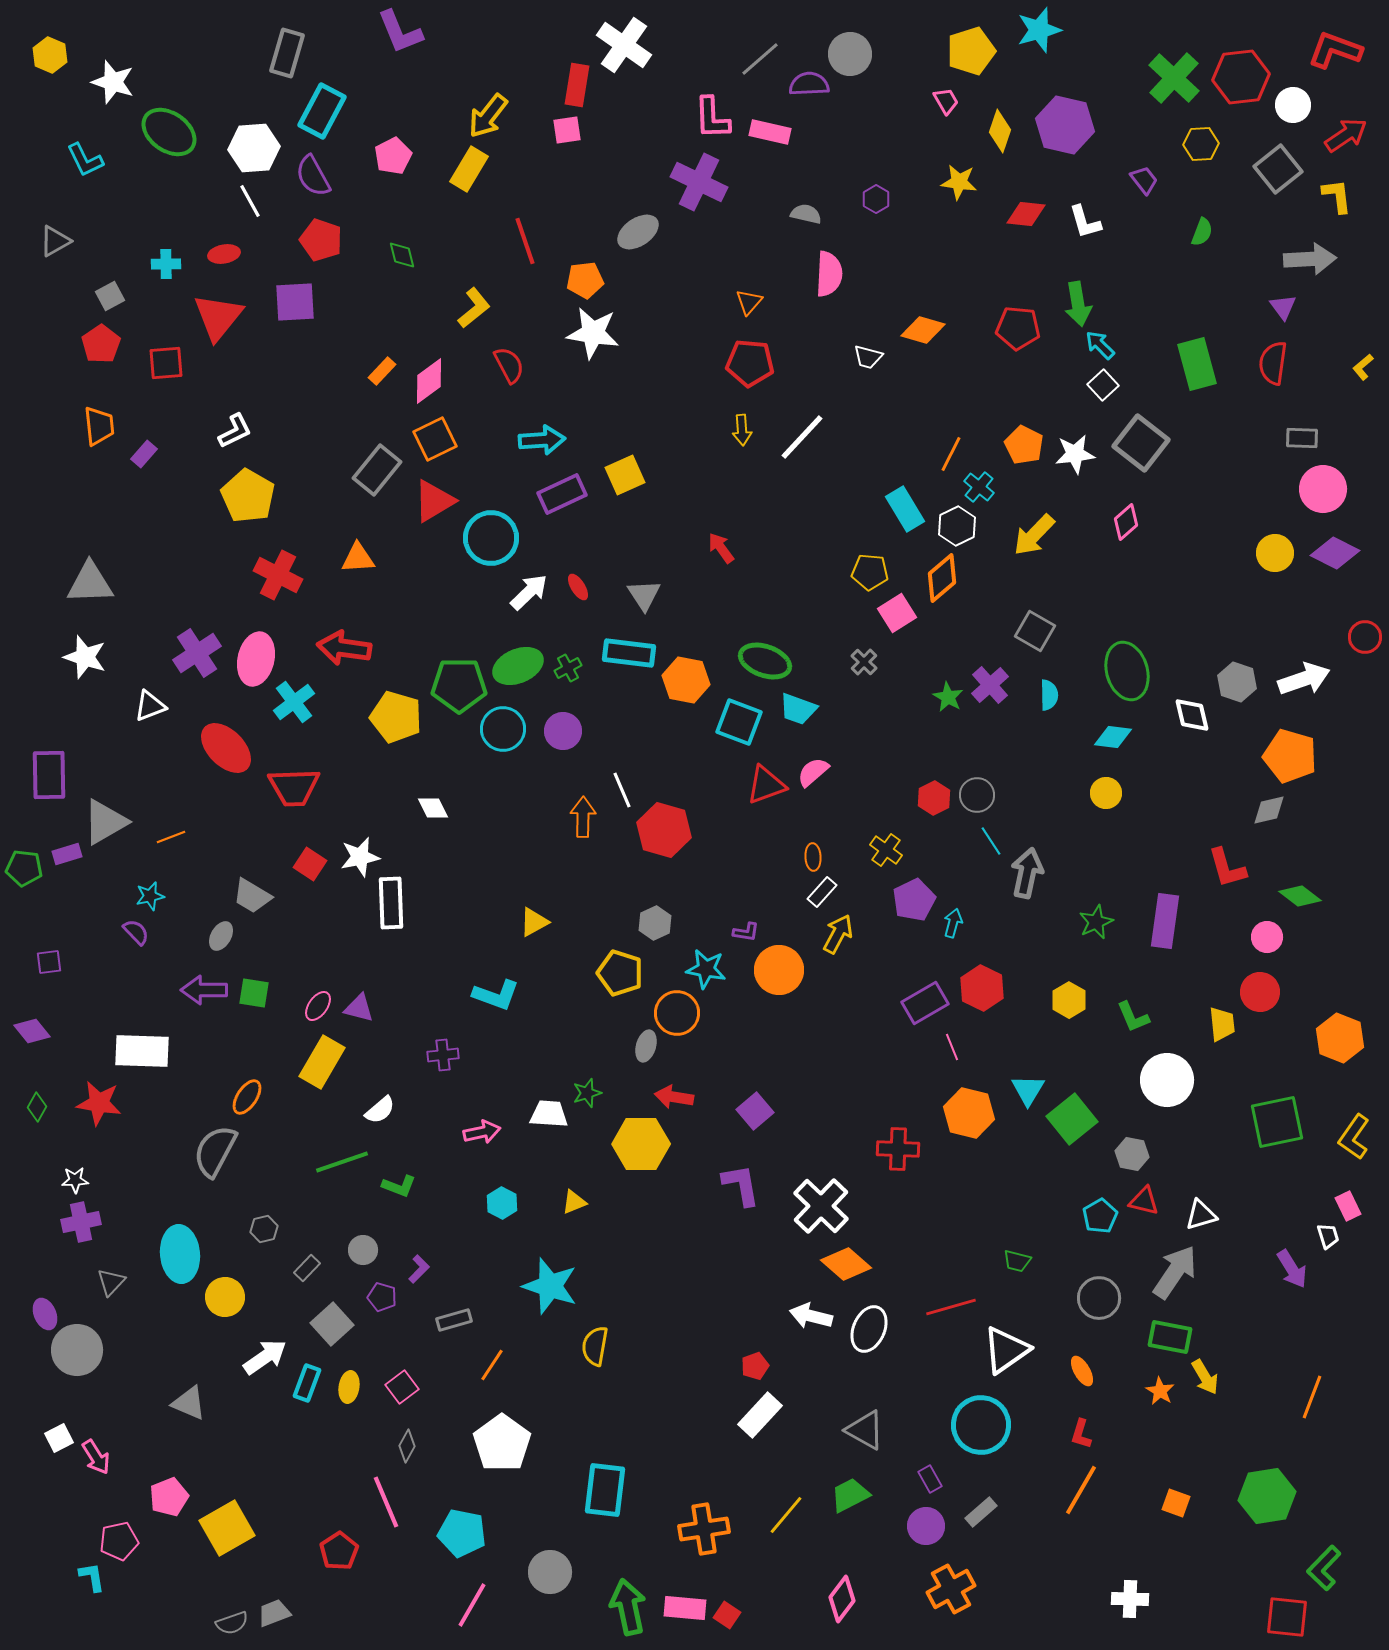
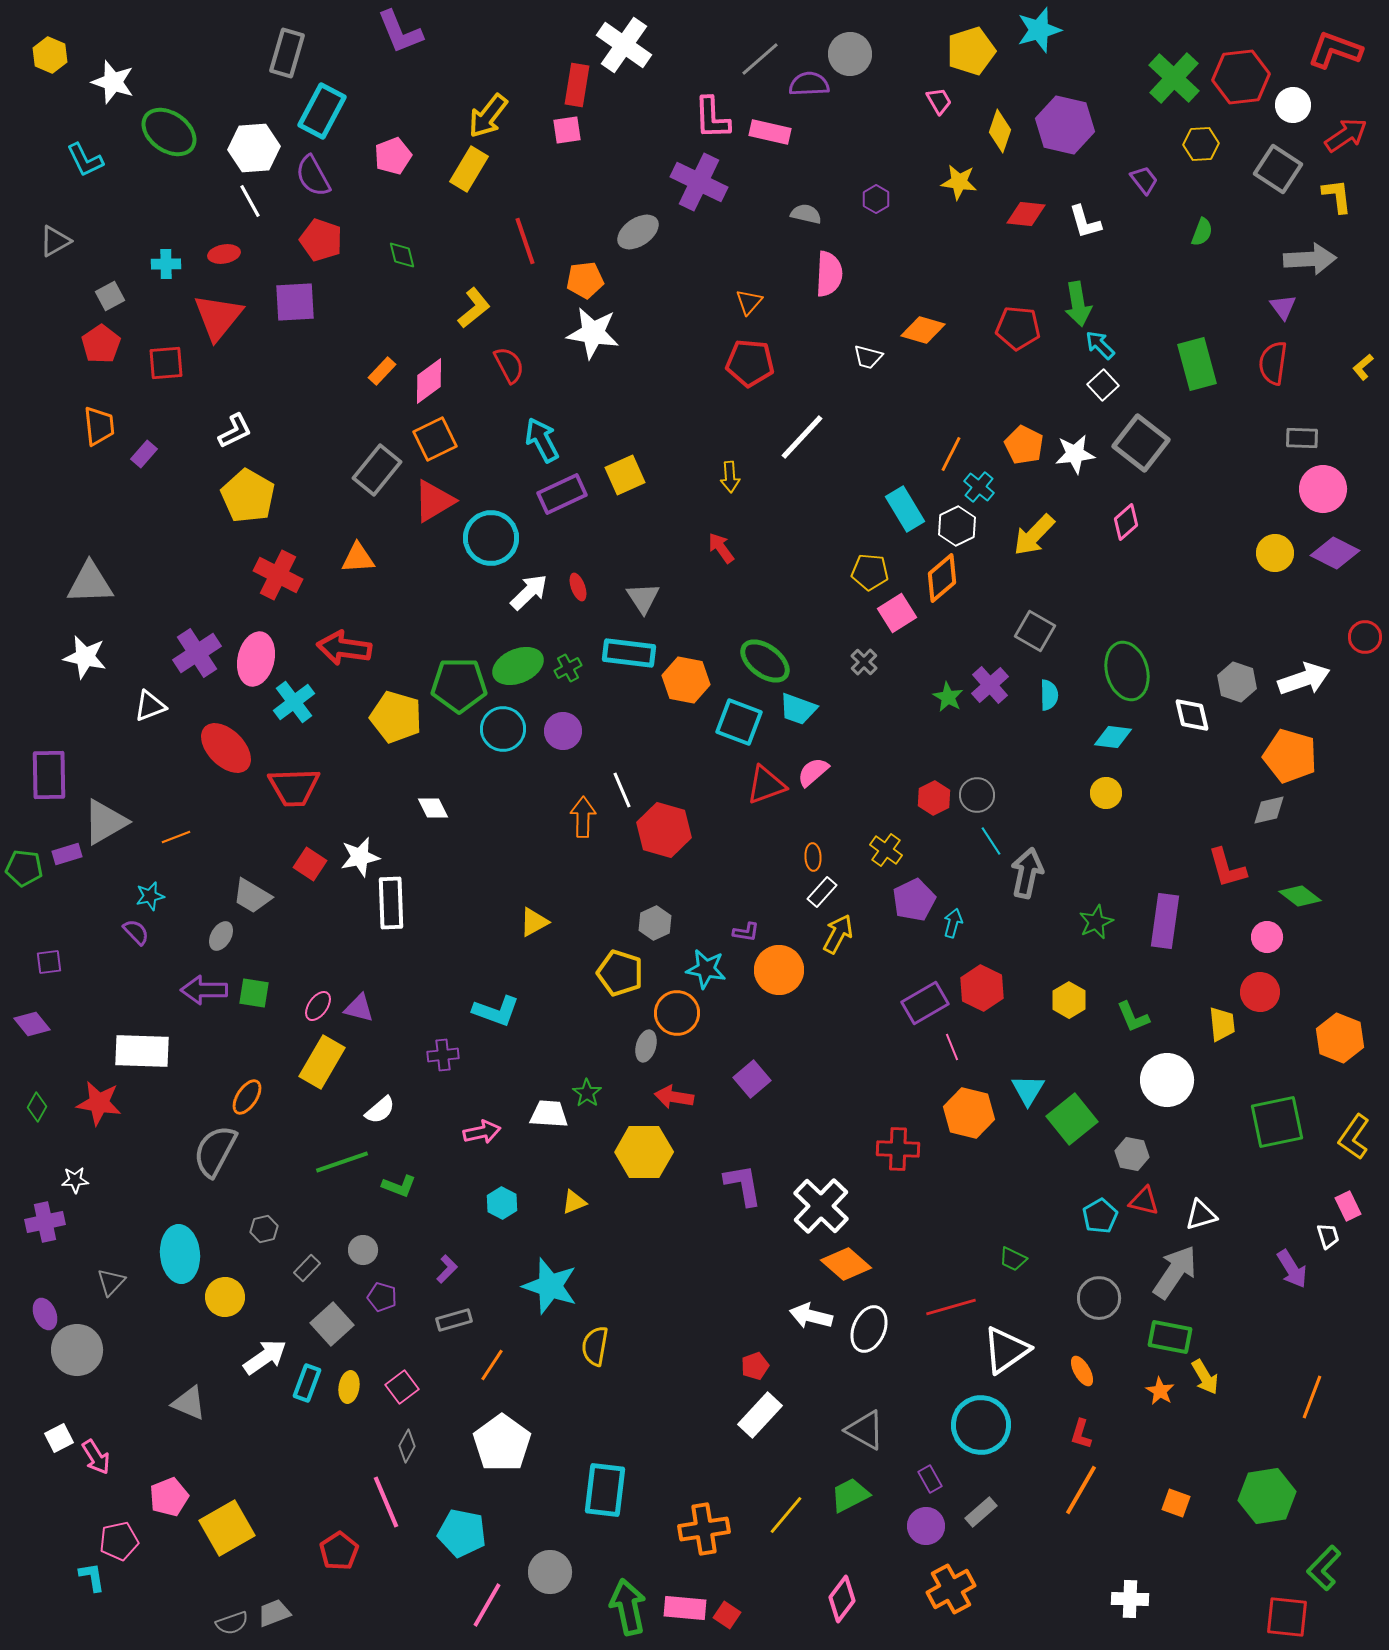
pink trapezoid at (946, 101): moved 7 px left
pink pentagon at (393, 156): rotated 6 degrees clockwise
gray square at (1278, 169): rotated 18 degrees counterclockwise
yellow arrow at (742, 430): moved 12 px left, 47 px down
cyan arrow at (542, 440): rotated 114 degrees counterclockwise
red ellipse at (578, 587): rotated 12 degrees clockwise
gray triangle at (644, 595): moved 1 px left, 3 px down
white star at (85, 657): rotated 6 degrees counterclockwise
green ellipse at (765, 661): rotated 18 degrees clockwise
orange line at (171, 837): moved 5 px right
cyan L-shape at (496, 995): moved 16 px down
purple diamond at (32, 1031): moved 7 px up
green star at (587, 1093): rotated 20 degrees counterclockwise
purple square at (755, 1111): moved 3 px left, 32 px up
yellow hexagon at (641, 1144): moved 3 px right, 8 px down
purple L-shape at (741, 1185): moved 2 px right
purple cross at (81, 1222): moved 36 px left
green trapezoid at (1017, 1261): moved 4 px left, 2 px up; rotated 12 degrees clockwise
purple L-shape at (419, 1269): moved 28 px right
pink line at (472, 1605): moved 15 px right
